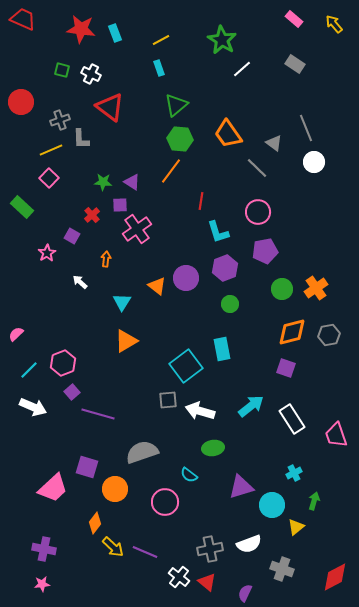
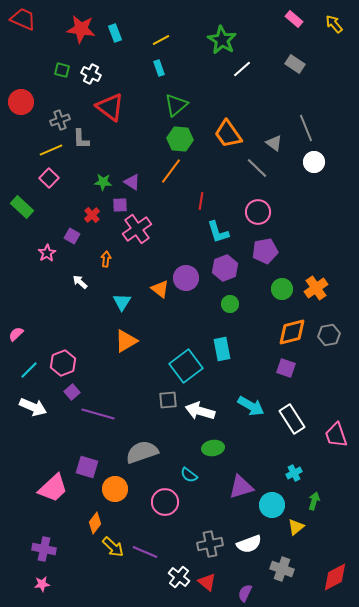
orange triangle at (157, 286): moved 3 px right, 3 px down
cyan arrow at (251, 406): rotated 68 degrees clockwise
gray cross at (210, 549): moved 5 px up
